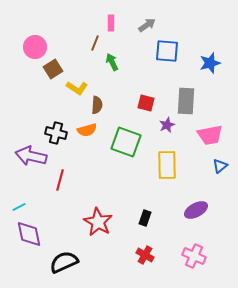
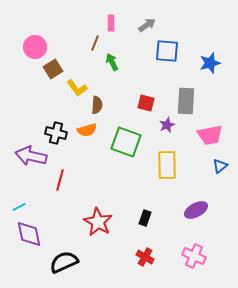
yellow L-shape: rotated 20 degrees clockwise
red cross: moved 2 px down
